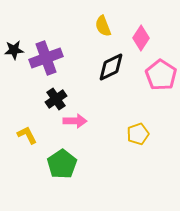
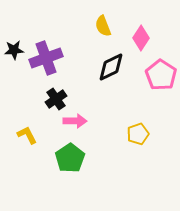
green pentagon: moved 8 px right, 6 px up
